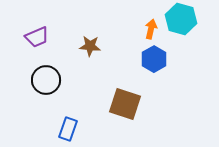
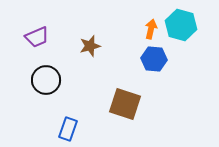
cyan hexagon: moved 6 px down
brown star: rotated 20 degrees counterclockwise
blue hexagon: rotated 25 degrees counterclockwise
